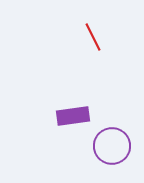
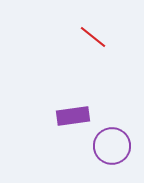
red line: rotated 24 degrees counterclockwise
